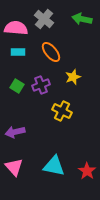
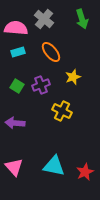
green arrow: rotated 120 degrees counterclockwise
cyan rectangle: rotated 16 degrees counterclockwise
purple arrow: moved 9 px up; rotated 18 degrees clockwise
red star: moved 2 px left, 1 px down; rotated 12 degrees clockwise
